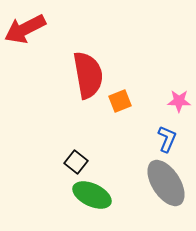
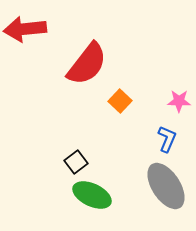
red arrow: rotated 21 degrees clockwise
red semicircle: moved 1 px left, 11 px up; rotated 48 degrees clockwise
orange square: rotated 25 degrees counterclockwise
black square: rotated 15 degrees clockwise
gray ellipse: moved 3 px down
